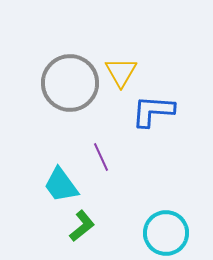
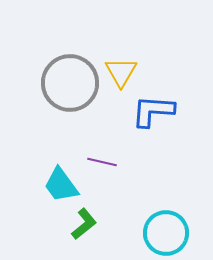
purple line: moved 1 px right, 5 px down; rotated 52 degrees counterclockwise
green L-shape: moved 2 px right, 2 px up
